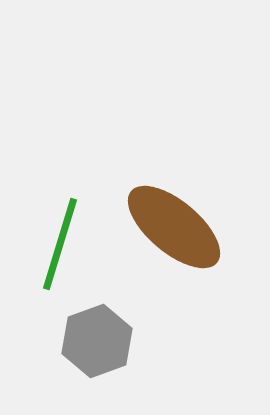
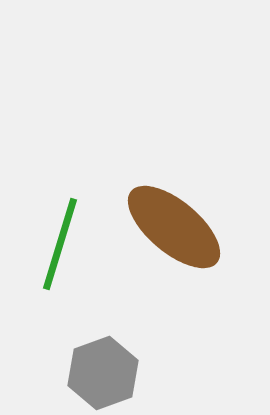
gray hexagon: moved 6 px right, 32 px down
